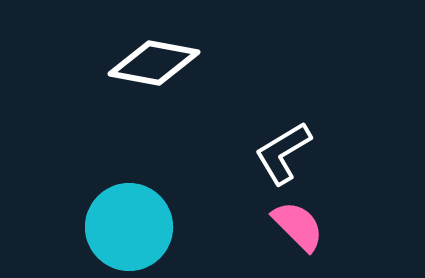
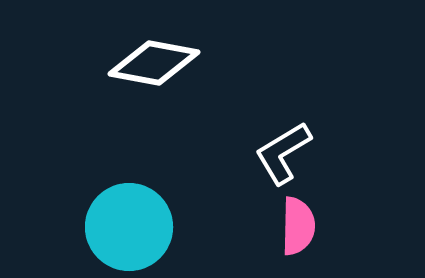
pink semicircle: rotated 46 degrees clockwise
